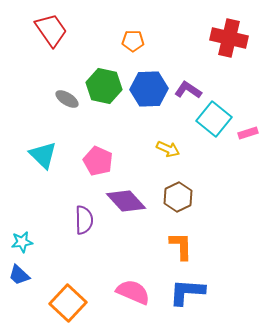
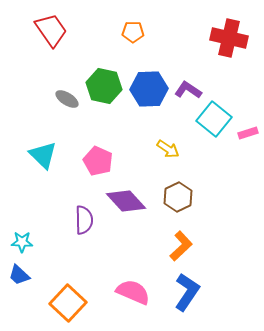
orange pentagon: moved 9 px up
yellow arrow: rotated 10 degrees clockwise
cyan star: rotated 10 degrees clockwise
orange L-shape: rotated 48 degrees clockwise
blue L-shape: rotated 120 degrees clockwise
